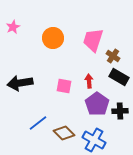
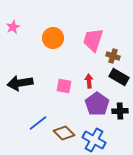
brown cross: rotated 16 degrees counterclockwise
